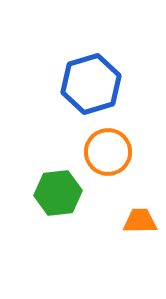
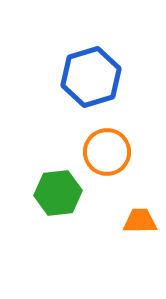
blue hexagon: moved 7 px up
orange circle: moved 1 px left
